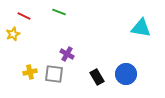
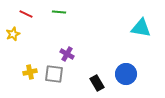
green line: rotated 16 degrees counterclockwise
red line: moved 2 px right, 2 px up
black rectangle: moved 6 px down
